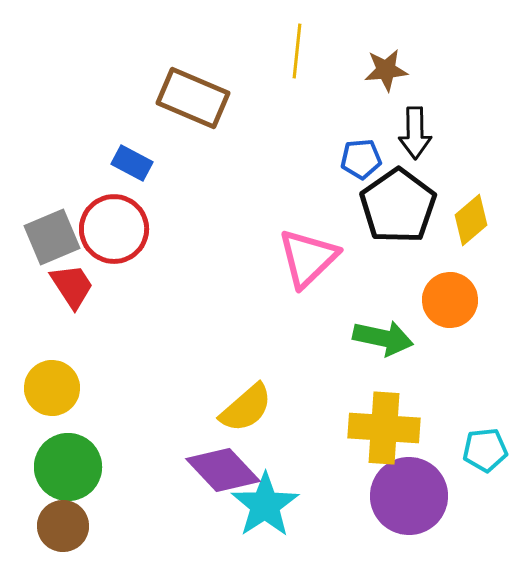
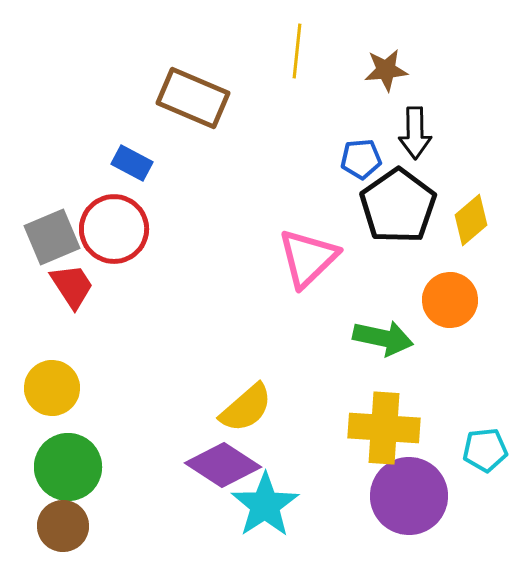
purple diamond: moved 5 px up; rotated 14 degrees counterclockwise
